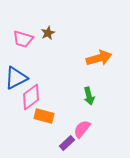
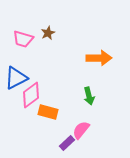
orange arrow: rotated 15 degrees clockwise
pink diamond: moved 2 px up
orange rectangle: moved 4 px right, 4 px up
pink semicircle: moved 1 px left, 1 px down
